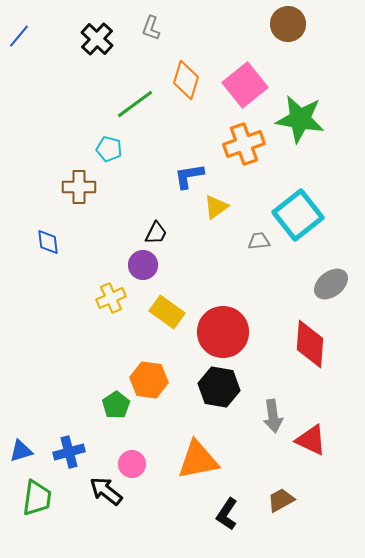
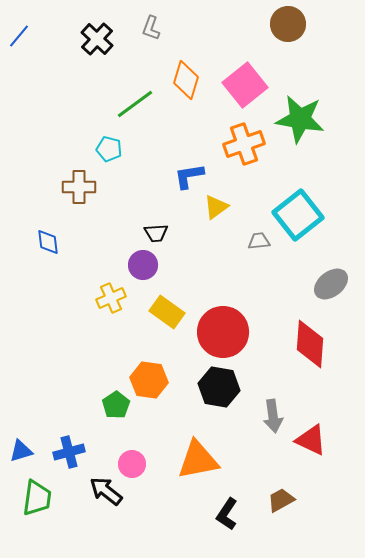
black trapezoid: rotated 60 degrees clockwise
